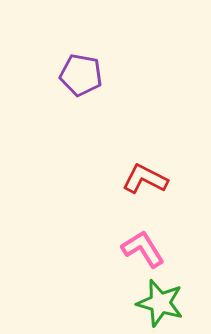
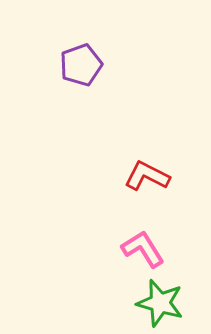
purple pentagon: moved 10 px up; rotated 30 degrees counterclockwise
red L-shape: moved 2 px right, 3 px up
